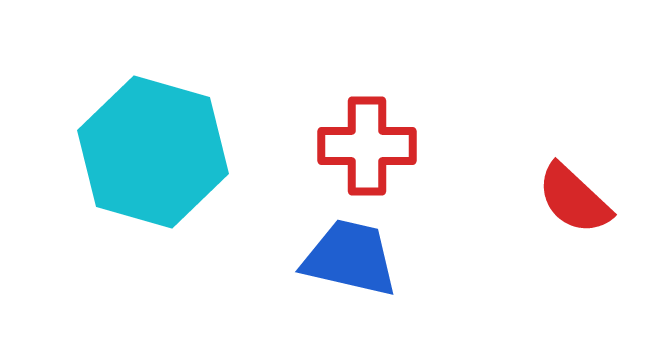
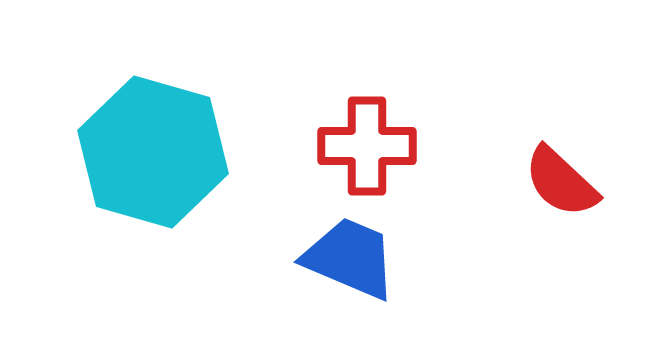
red semicircle: moved 13 px left, 17 px up
blue trapezoid: rotated 10 degrees clockwise
